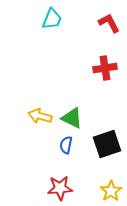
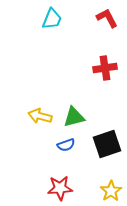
red L-shape: moved 2 px left, 5 px up
green triangle: moved 2 px right, 1 px up; rotated 40 degrees counterclockwise
blue semicircle: rotated 120 degrees counterclockwise
